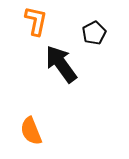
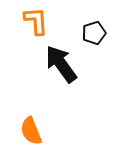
orange L-shape: rotated 16 degrees counterclockwise
black pentagon: rotated 10 degrees clockwise
